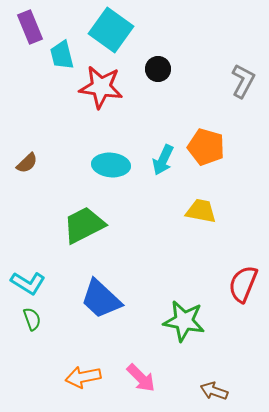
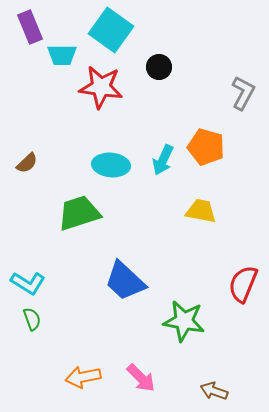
cyan trapezoid: rotated 76 degrees counterclockwise
black circle: moved 1 px right, 2 px up
gray L-shape: moved 12 px down
green trapezoid: moved 5 px left, 12 px up; rotated 9 degrees clockwise
blue trapezoid: moved 24 px right, 18 px up
